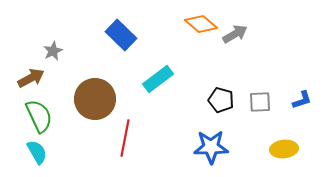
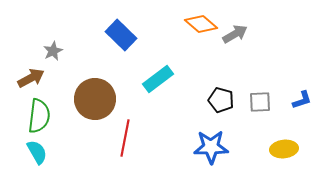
green semicircle: rotated 32 degrees clockwise
